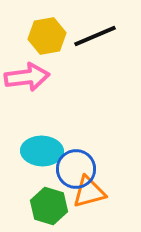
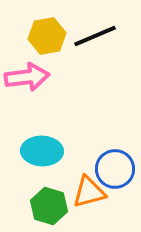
blue circle: moved 39 px right
